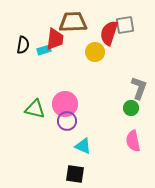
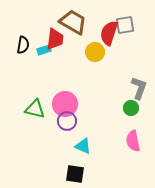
brown trapezoid: rotated 32 degrees clockwise
